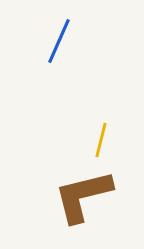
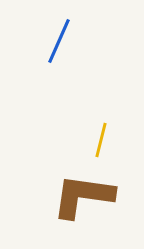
brown L-shape: rotated 22 degrees clockwise
